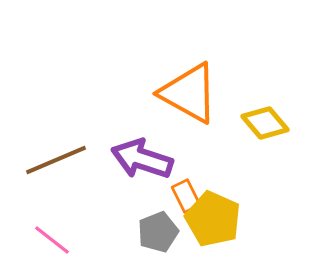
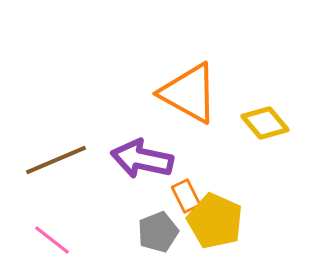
purple arrow: rotated 6 degrees counterclockwise
yellow pentagon: moved 2 px right, 2 px down
